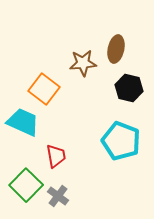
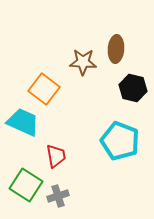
brown ellipse: rotated 8 degrees counterclockwise
brown star: moved 1 px up; rotated 8 degrees clockwise
black hexagon: moved 4 px right
cyan pentagon: moved 1 px left
green square: rotated 12 degrees counterclockwise
gray cross: rotated 35 degrees clockwise
